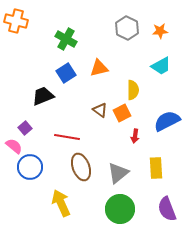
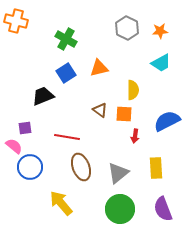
cyan trapezoid: moved 3 px up
orange square: moved 2 px right, 1 px down; rotated 30 degrees clockwise
purple square: rotated 32 degrees clockwise
yellow arrow: rotated 16 degrees counterclockwise
purple semicircle: moved 4 px left
